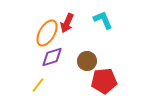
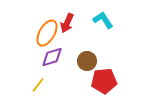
cyan L-shape: rotated 10 degrees counterclockwise
